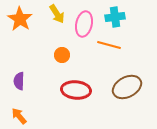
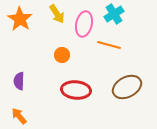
cyan cross: moved 1 px left, 3 px up; rotated 24 degrees counterclockwise
